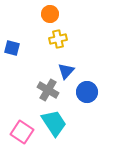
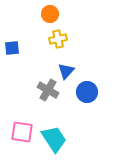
blue square: rotated 21 degrees counterclockwise
cyan trapezoid: moved 16 px down
pink square: rotated 25 degrees counterclockwise
